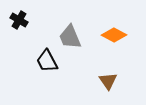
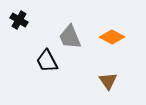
orange diamond: moved 2 px left, 2 px down
